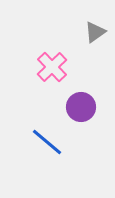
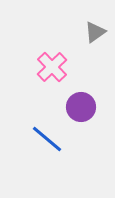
blue line: moved 3 px up
